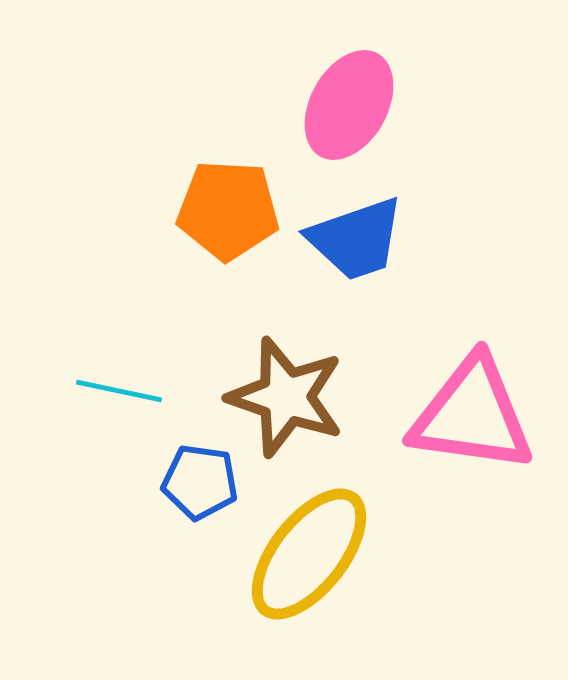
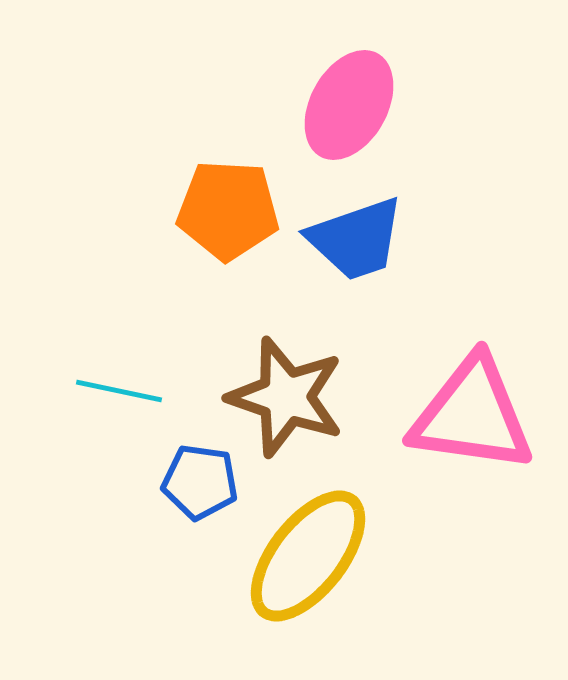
yellow ellipse: moved 1 px left, 2 px down
